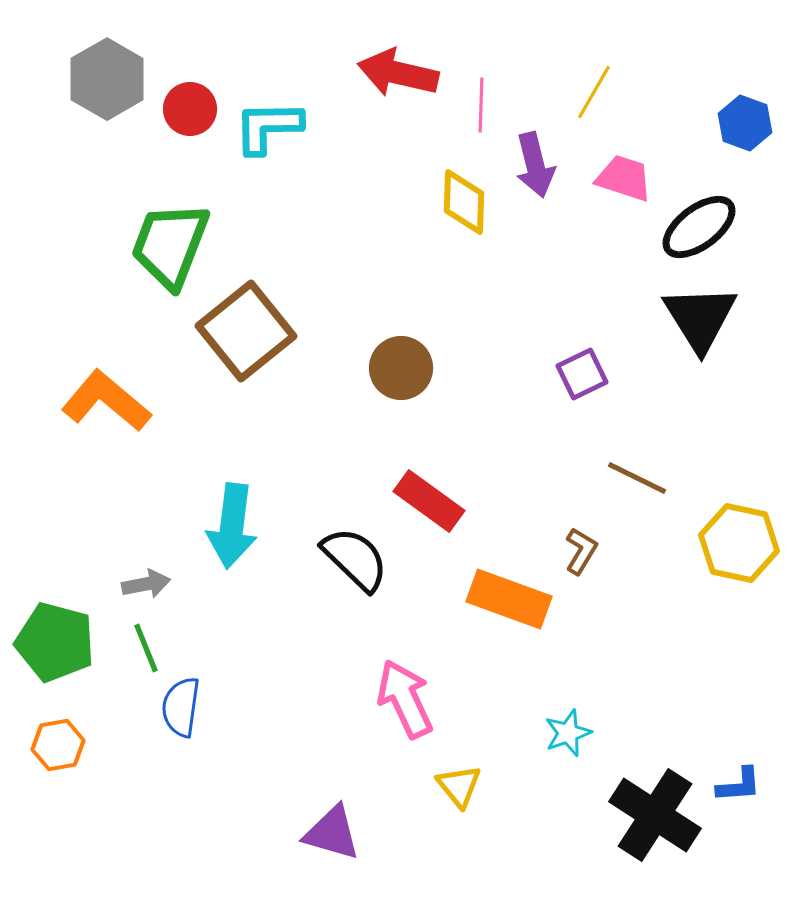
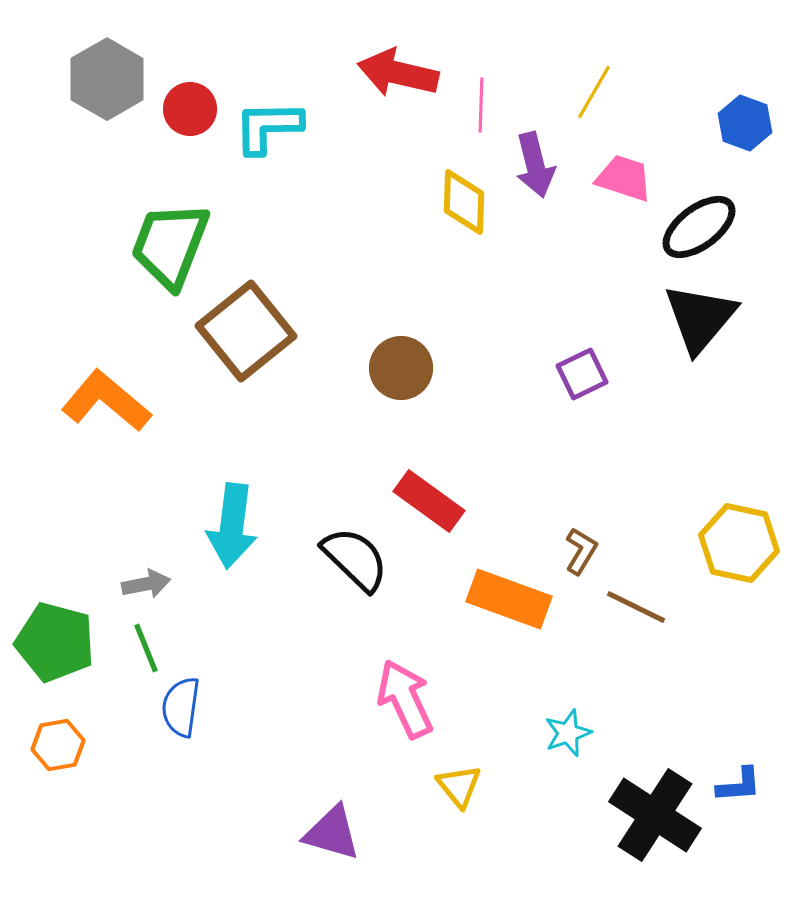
black triangle: rotated 12 degrees clockwise
brown line: moved 1 px left, 129 px down
